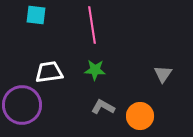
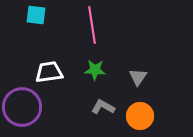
gray triangle: moved 25 px left, 3 px down
purple circle: moved 2 px down
